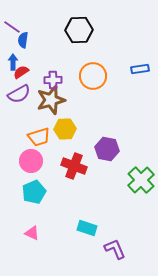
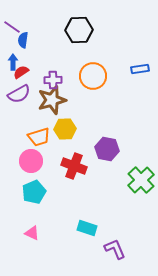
brown star: moved 1 px right
